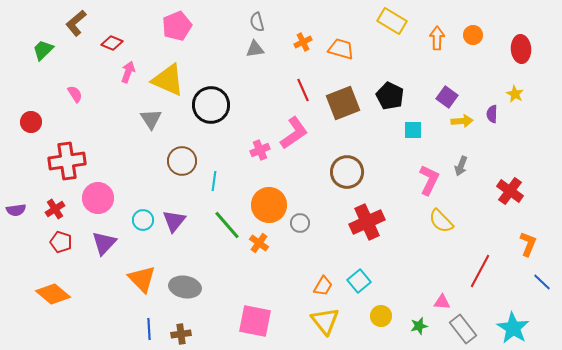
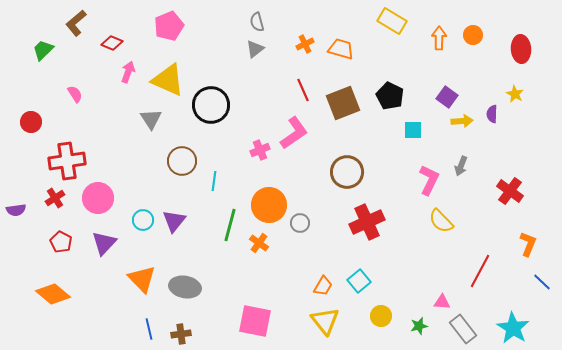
pink pentagon at (177, 26): moved 8 px left
orange arrow at (437, 38): moved 2 px right
orange cross at (303, 42): moved 2 px right, 2 px down
gray triangle at (255, 49): rotated 30 degrees counterclockwise
red cross at (55, 209): moved 11 px up
green line at (227, 225): moved 3 px right; rotated 56 degrees clockwise
red pentagon at (61, 242): rotated 10 degrees clockwise
blue line at (149, 329): rotated 10 degrees counterclockwise
